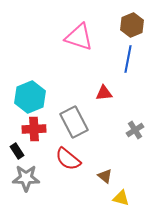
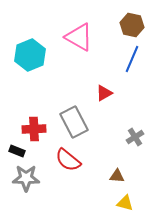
brown hexagon: rotated 25 degrees counterclockwise
pink triangle: rotated 12 degrees clockwise
blue line: moved 4 px right; rotated 12 degrees clockwise
red triangle: rotated 24 degrees counterclockwise
cyan hexagon: moved 42 px up
gray cross: moved 7 px down
black rectangle: rotated 35 degrees counterclockwise
red semicircle: moved 1 px down
brown triangle: moved 12 px right; rotated 35 degrees counterclockwise
yellow triangle: moved 4 px right, 5 px down
